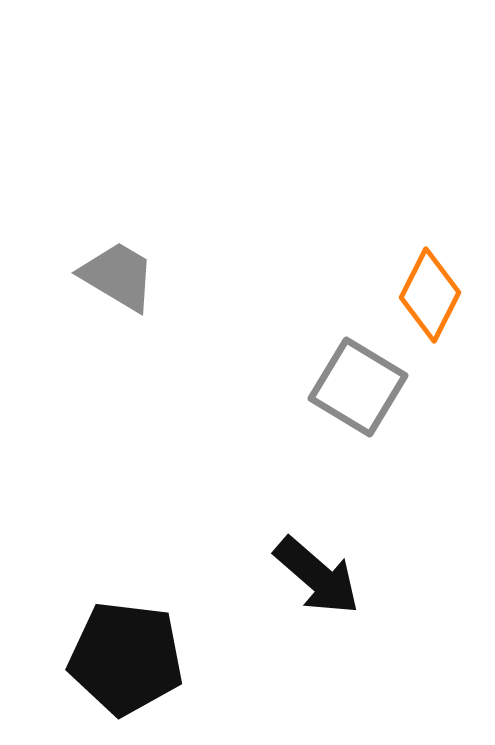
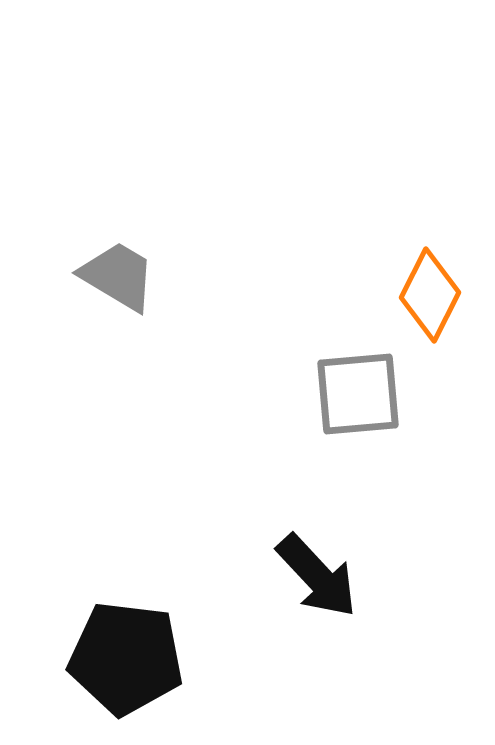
gray square: moved 7 px down; rotated 36 degrees counterclockwise
black arrow: rotated 6 degrees clockwise
